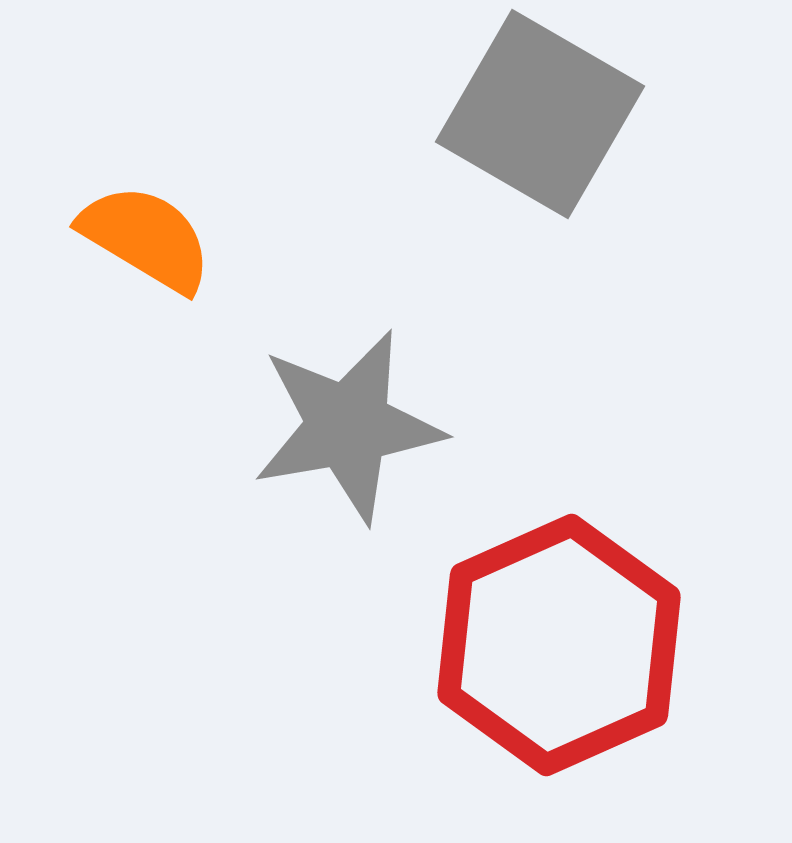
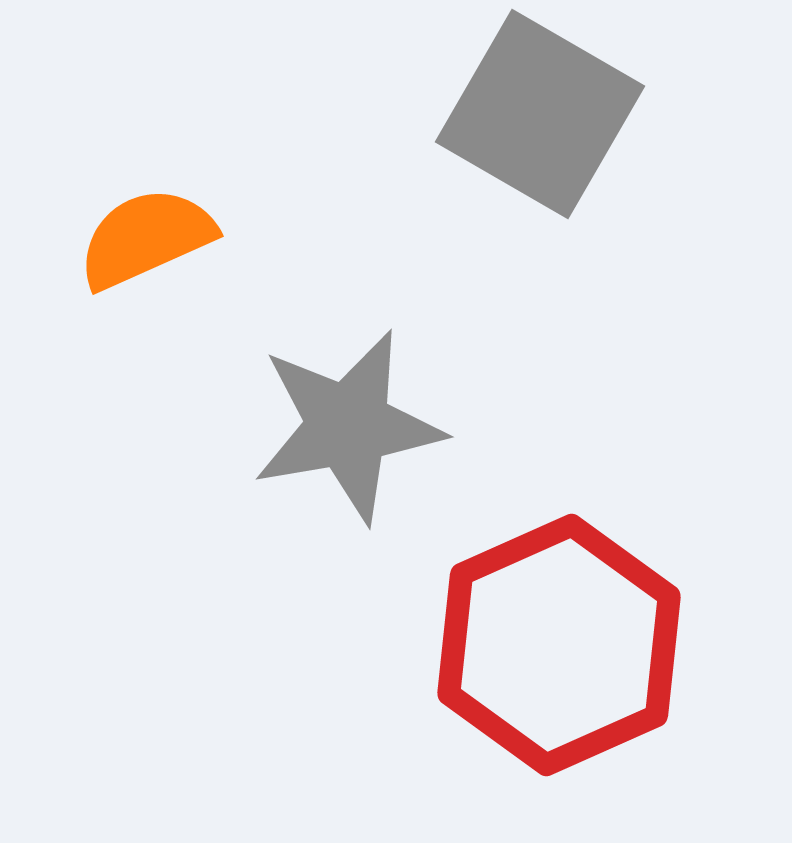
orange semicircle: rotated 55 degrees counterclockwise
